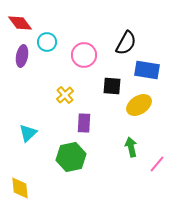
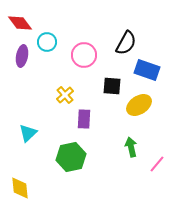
blue rectangle: rotated 10 degrees clockwise
purple rectangle: moved 4 px up
